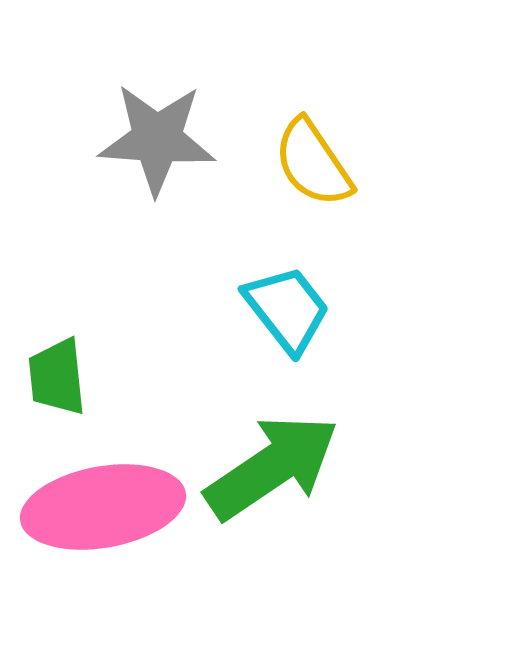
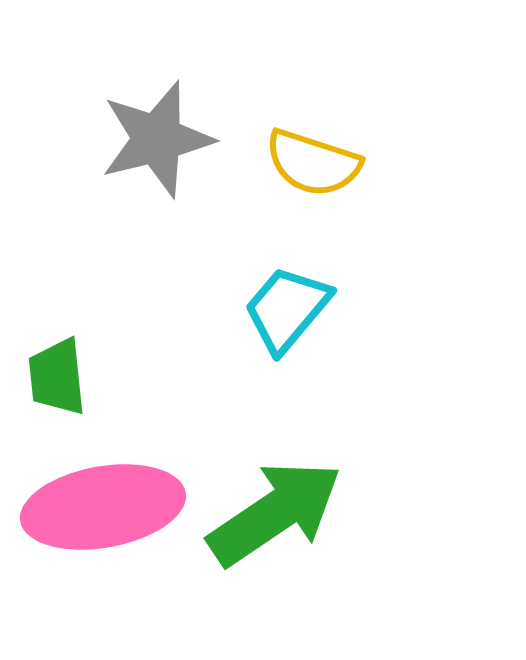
gray star: rotated 18 degrees counterclockwise
yellow semicircle: rotated 38 degrees counterclockwise
cyan trapezoid: rotated 102 degrees counterclockwise
green arrow: moved 3 px right, 46 px down
